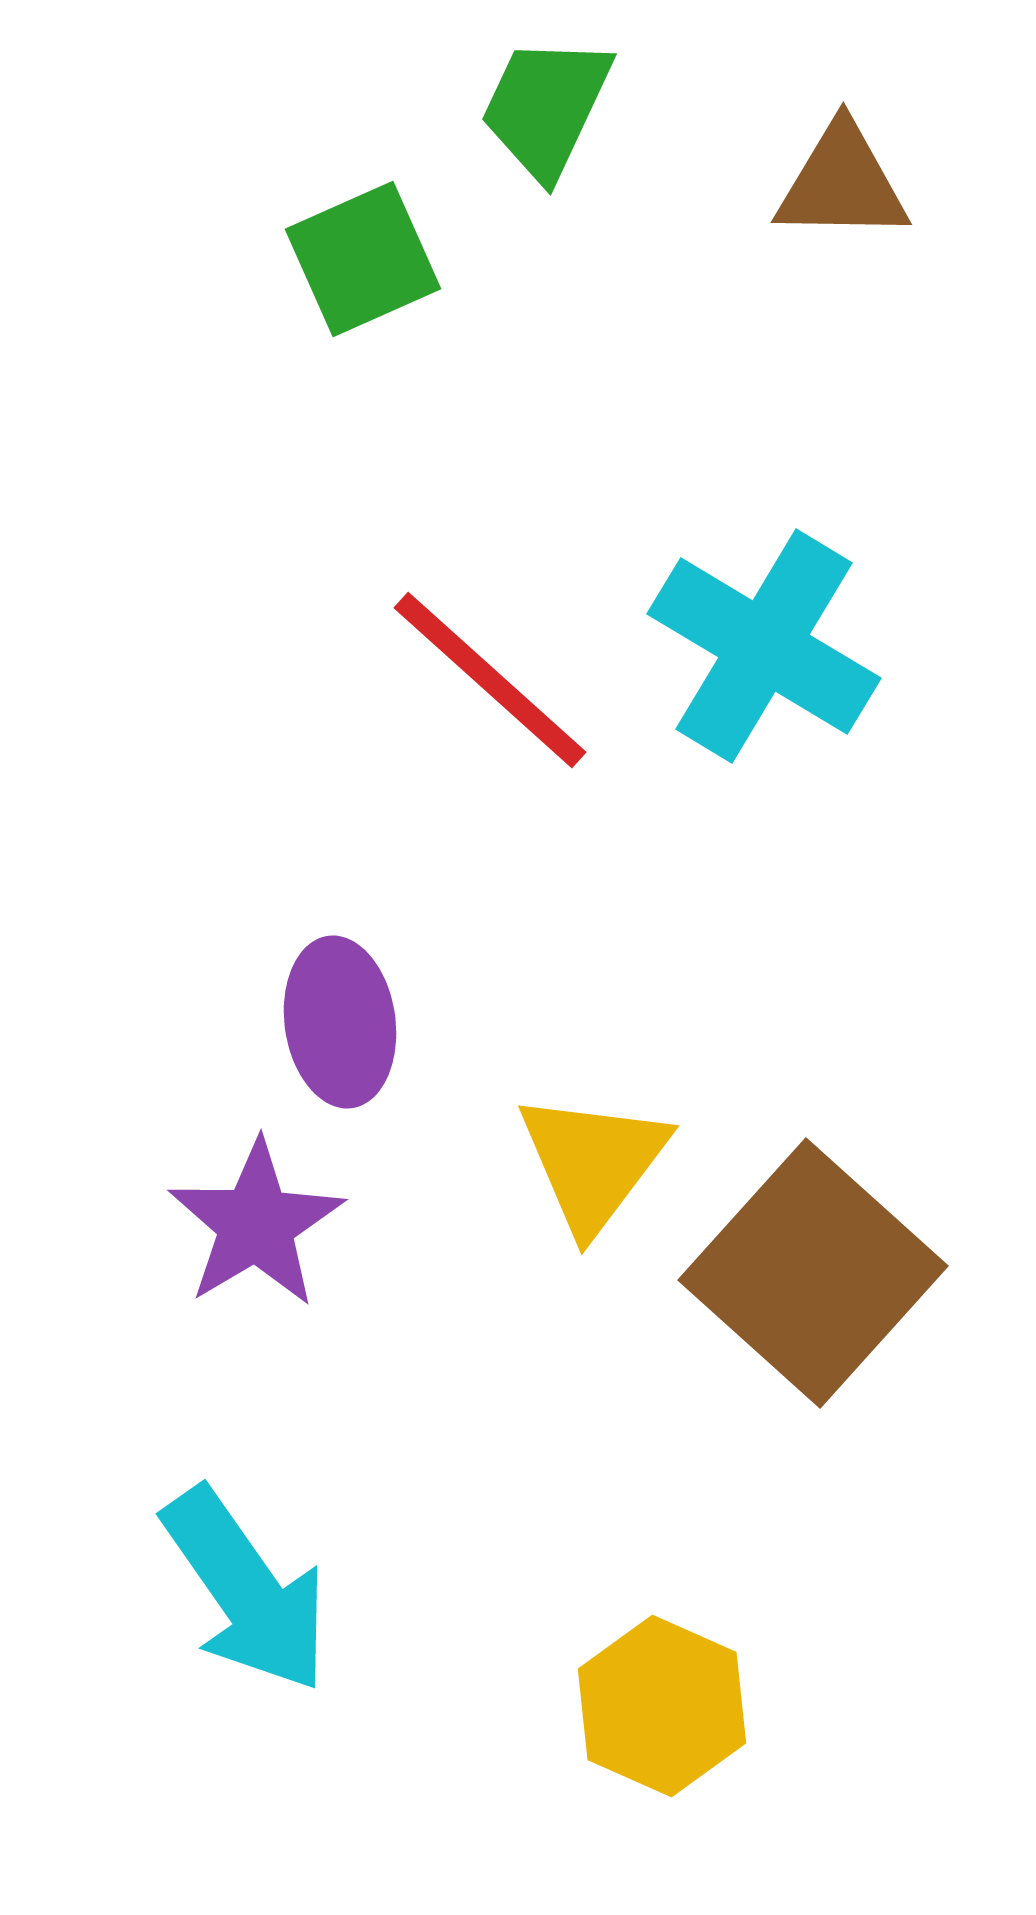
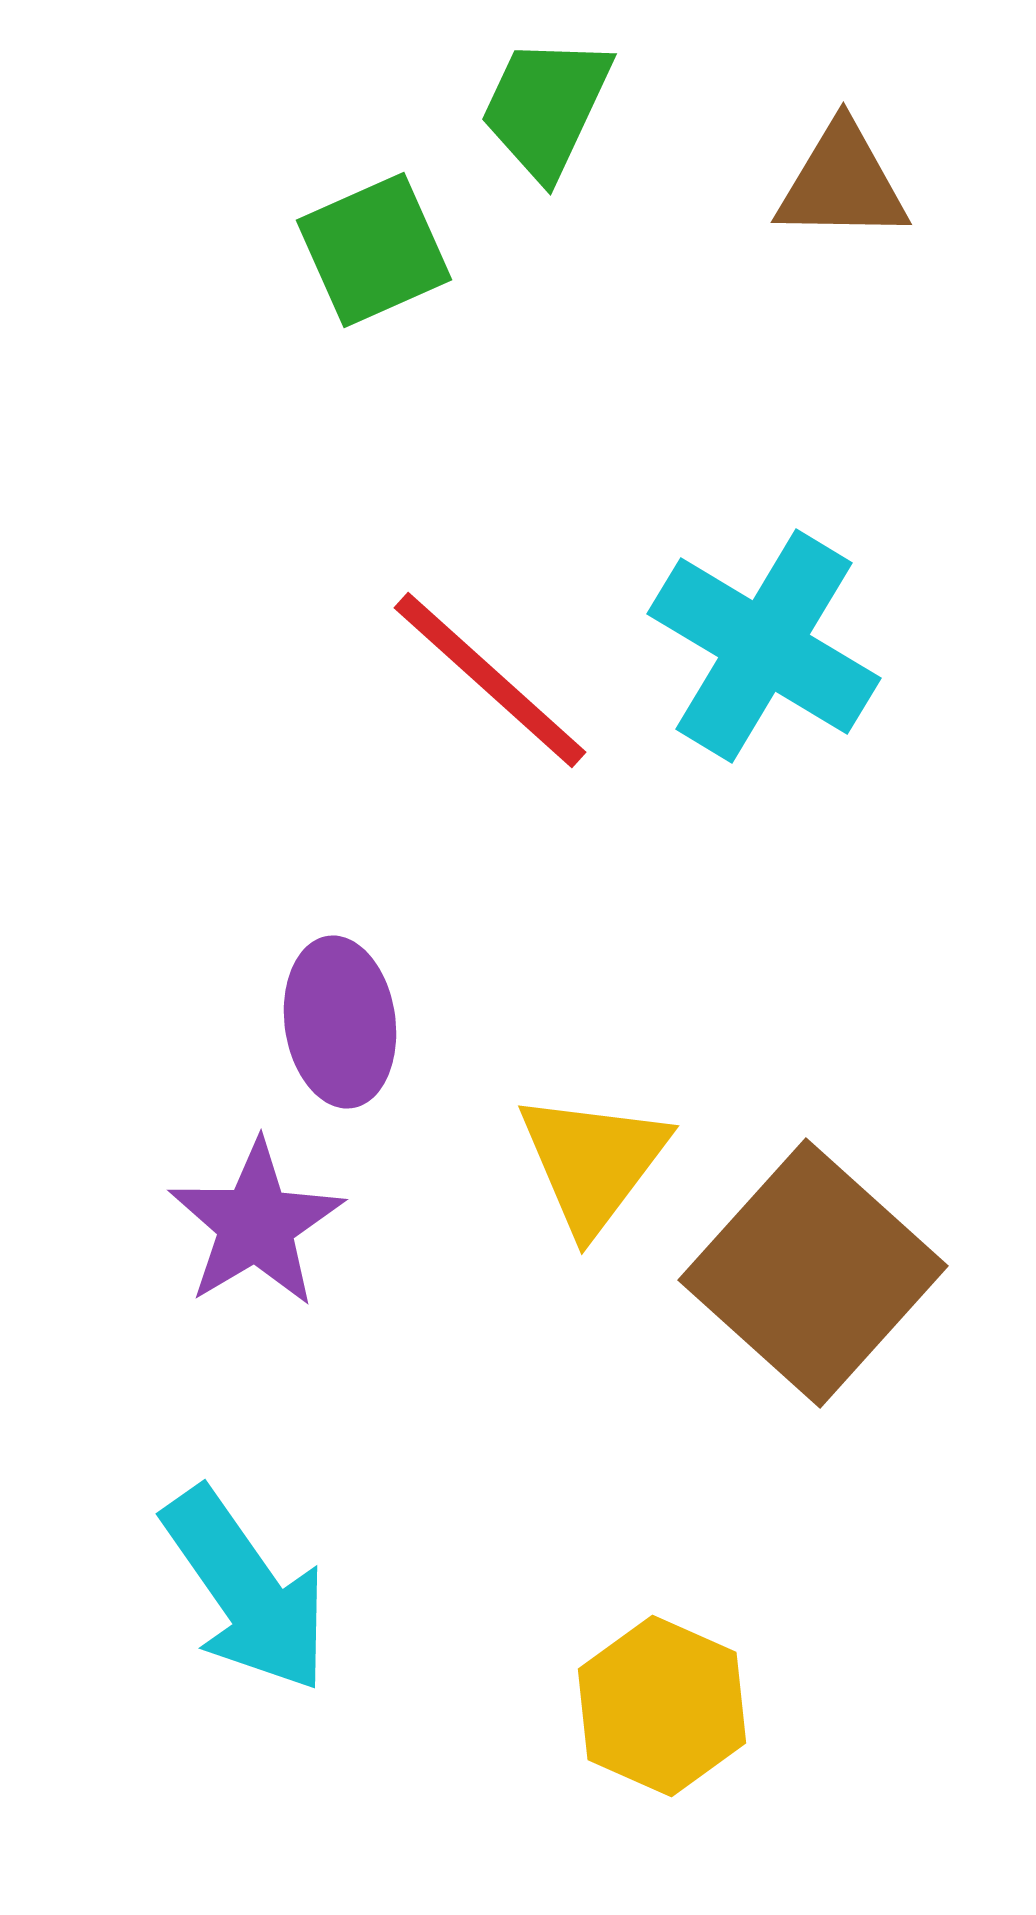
green square: moved 11 px right, 9 px up
